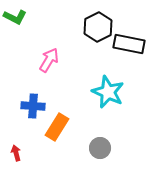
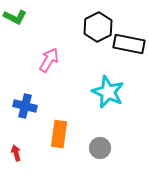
blue cross: moved 8 px left; rotated 10 degrees clockwise
orange rectangle: moved 2 px right, 7 px down; rotated 24 degrees counterclockwise
